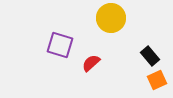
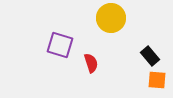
red semicircle: rotated 114 degrees clockwise
orange square: rotated 30 degrees clockwise
